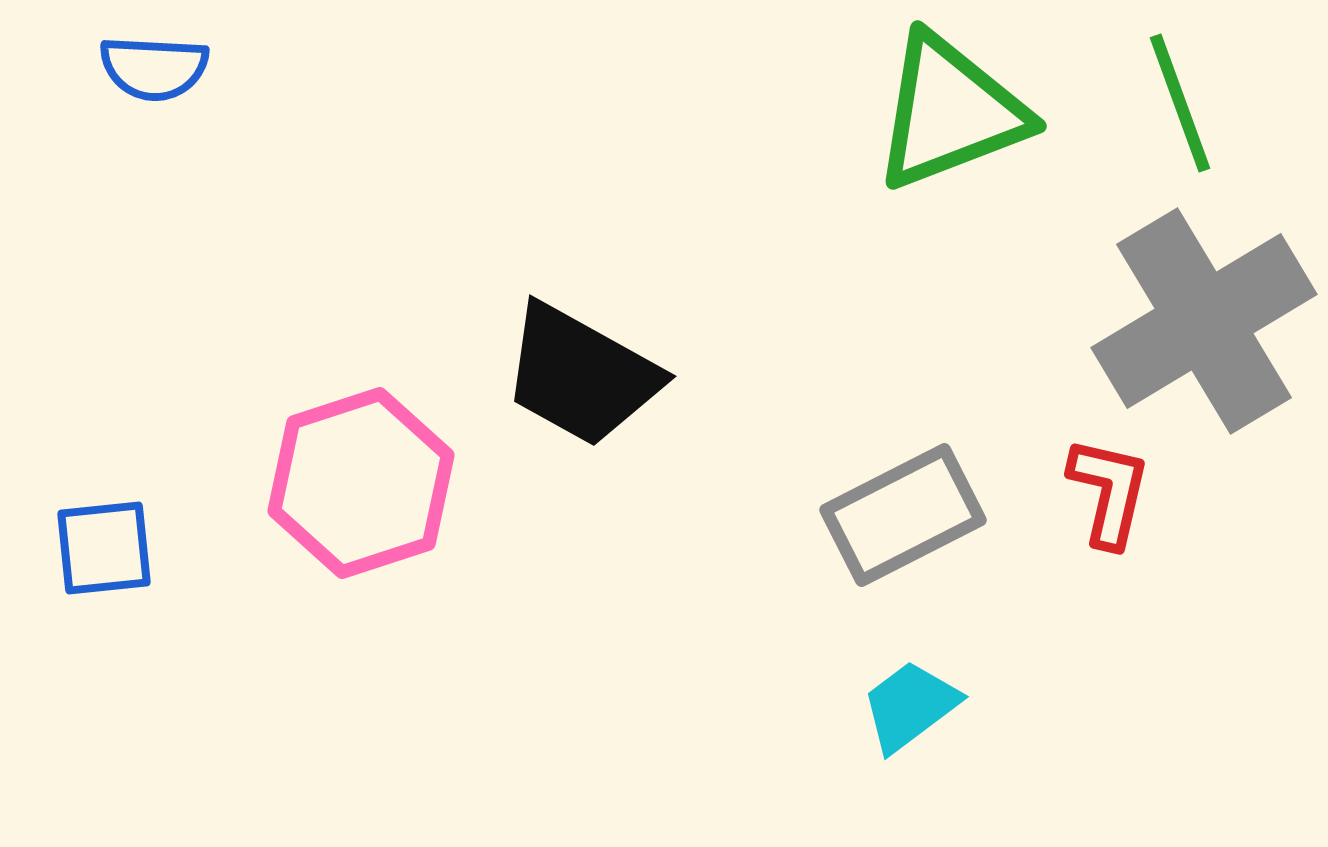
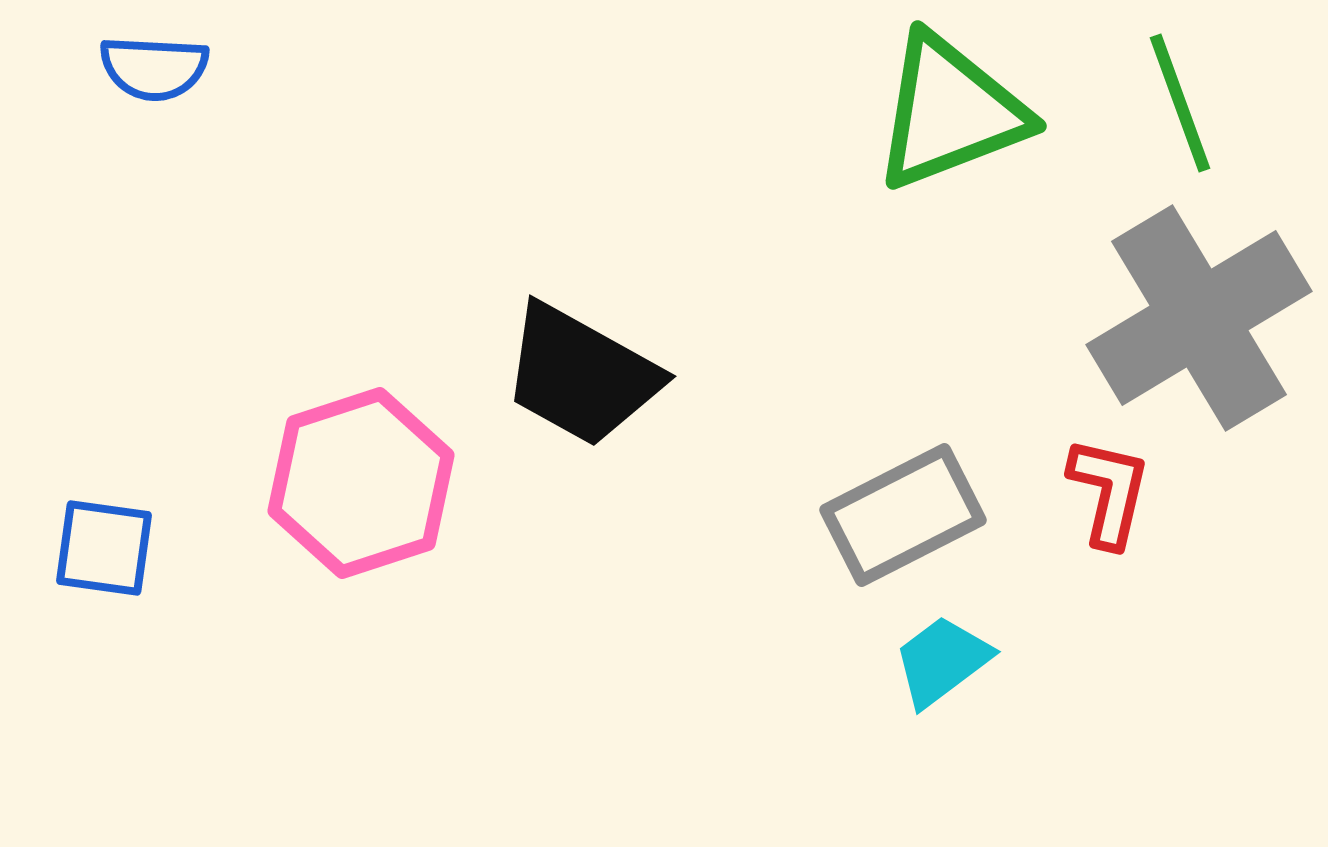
gray cross: moved 5 px left, 3 px up
blue square: rotated 14 degrees clockwise
cyan trapezoid: moved 32 px right, 45 px up
